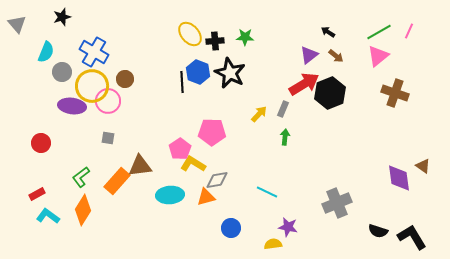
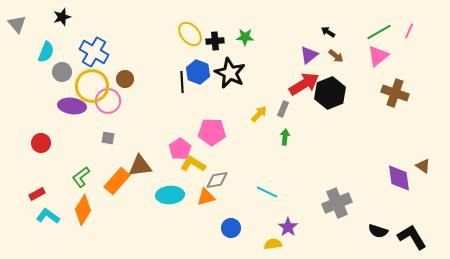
purple star at (288, 227): rotated 24 degrees clockwise
